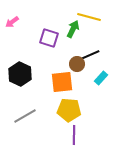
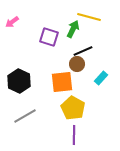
purple square: moved 1 px up
black line: moved 7 px left, 4 px up
black hexagon: moved 1 px left, 7 px down
yellow pentagon: moved 4 px right, 2 px up; rotated 25 degrees clockwise
